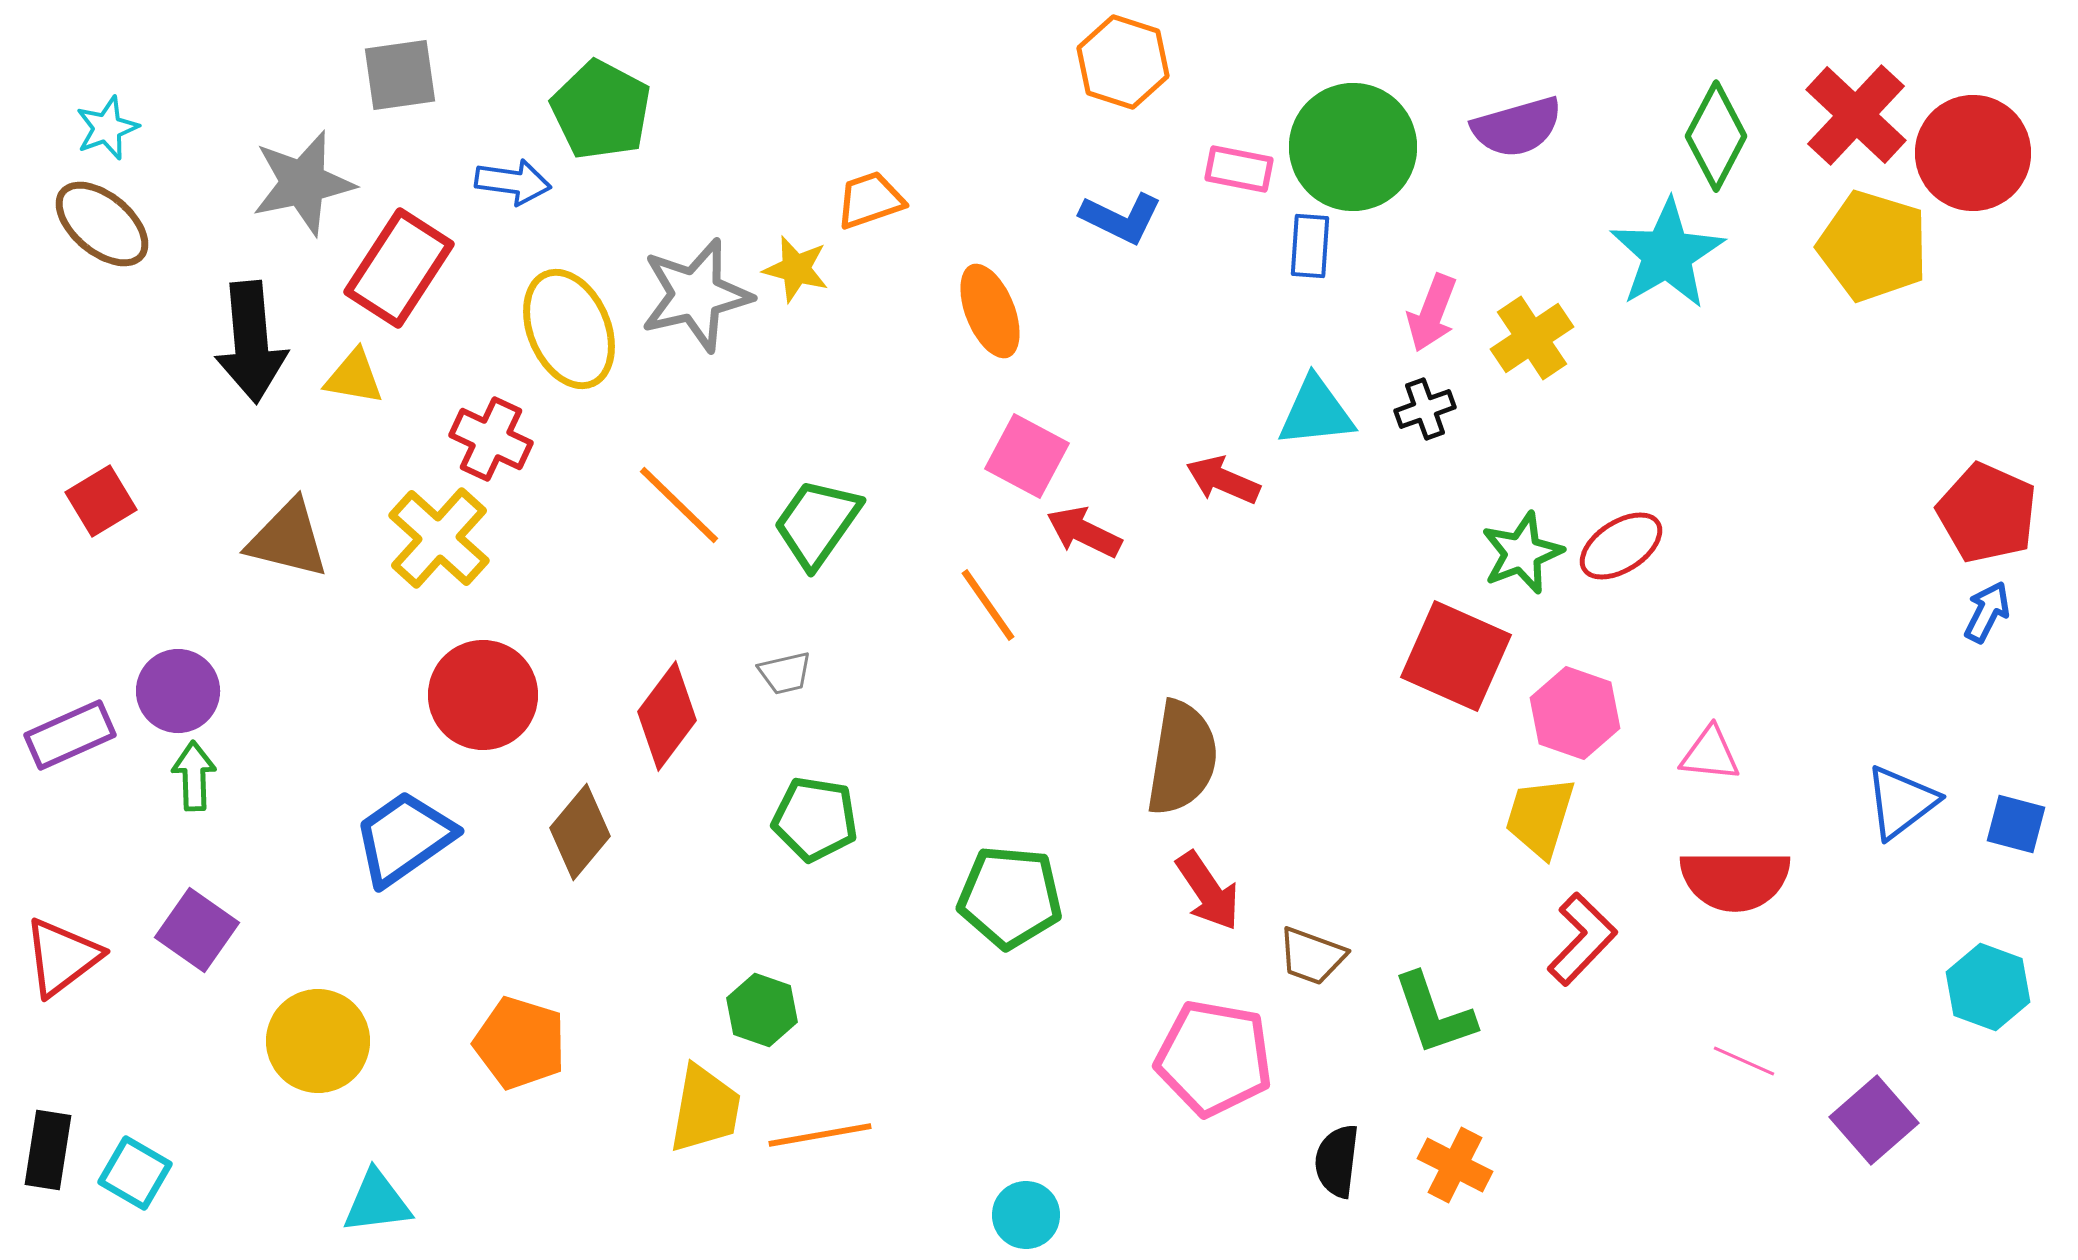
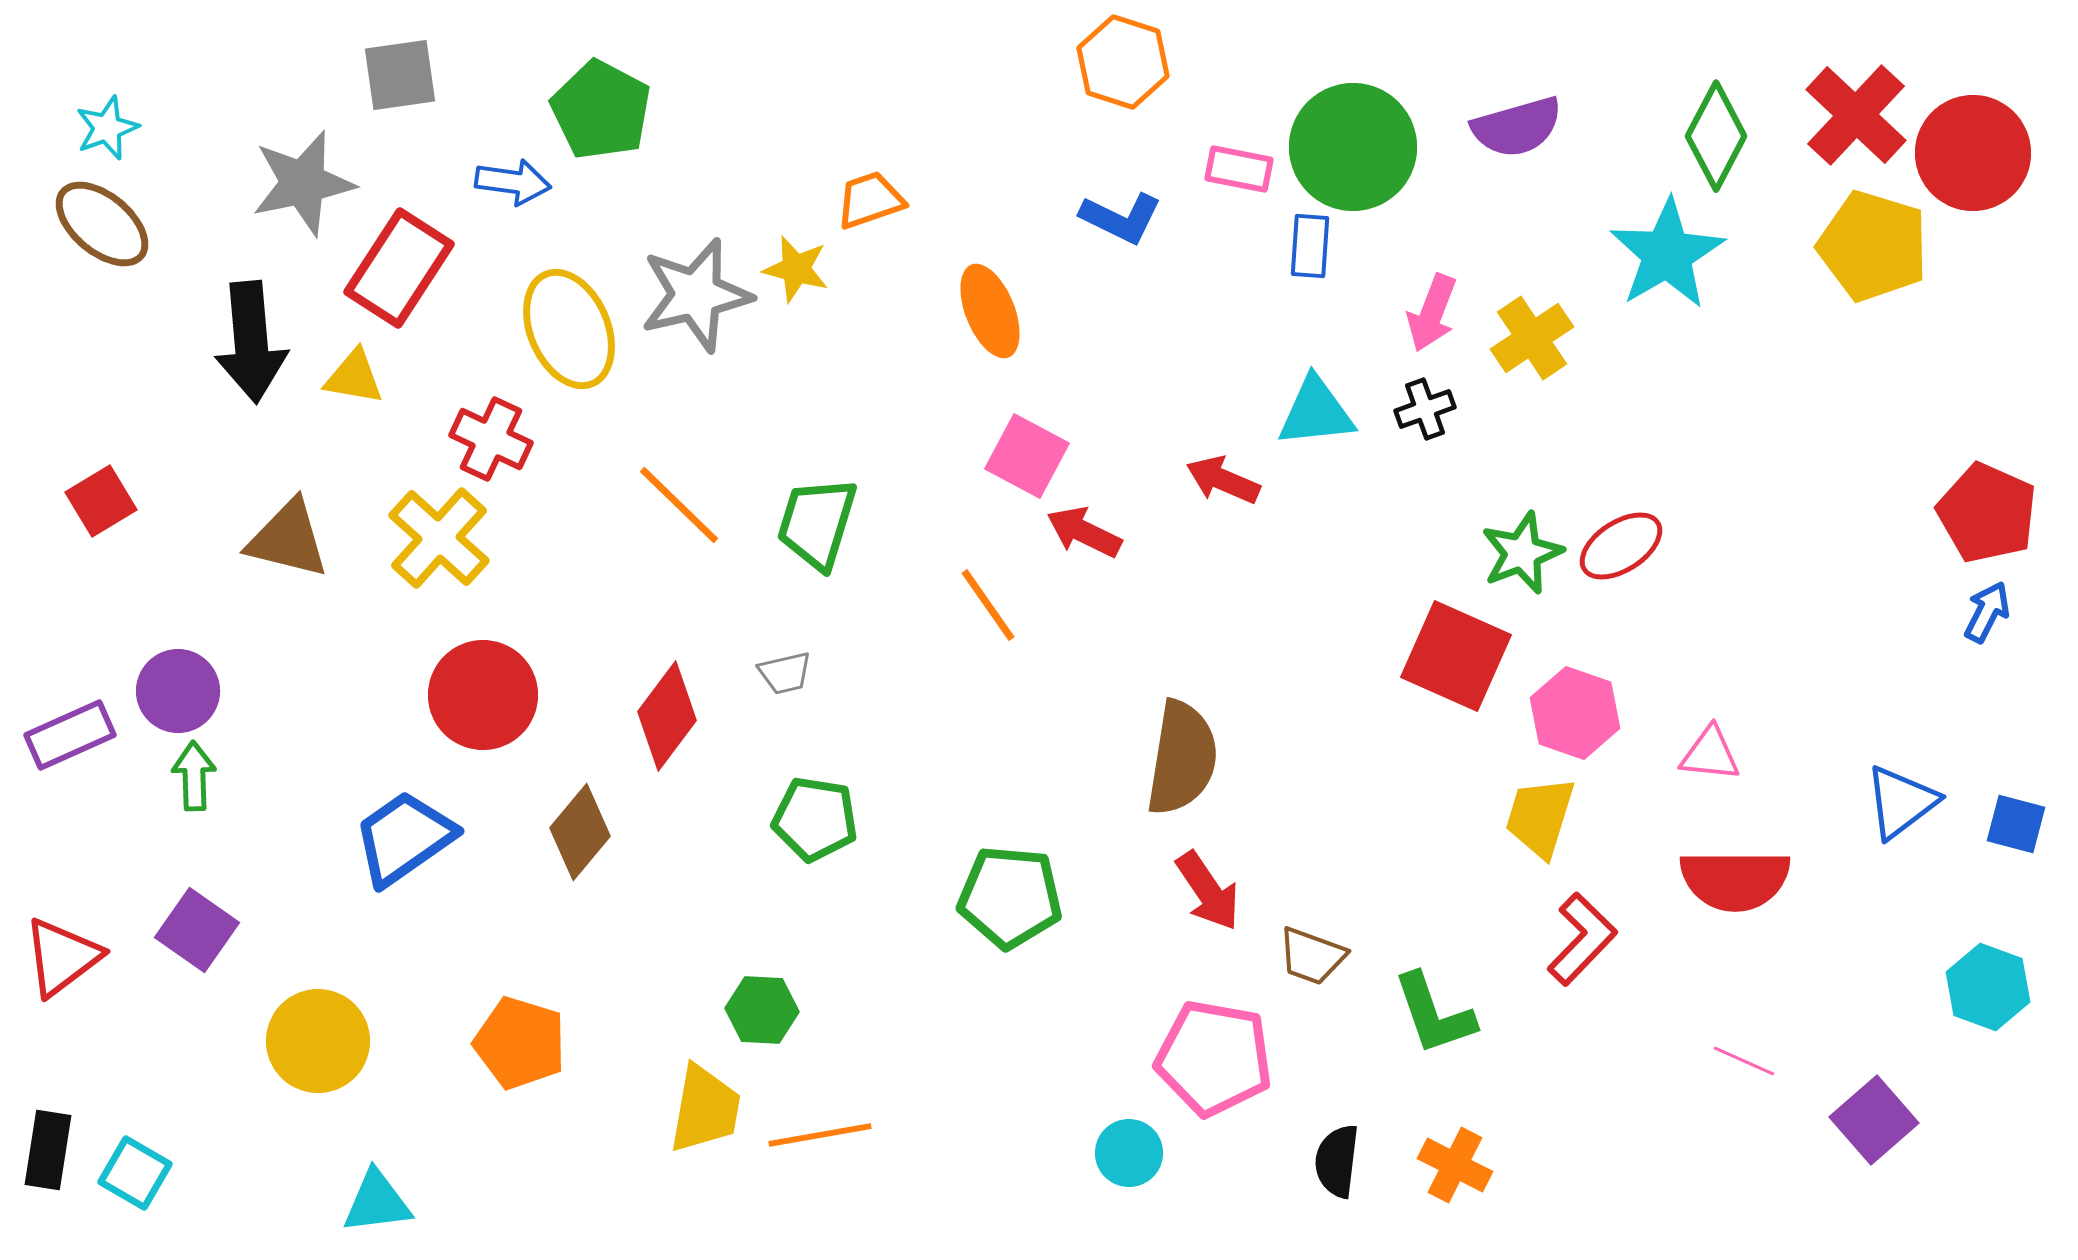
green trapezoid at (817, 523): rotated 18 degrees counterclockwise
green hexagon at (762, 1010): rotated 16 degrees counterclockwise
cyan circle at (1026, 1215): moved 103 px right, 62 px up
